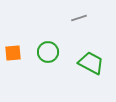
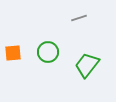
green trapezoid: moved 4 px left, 2 px down; rotated 80 degrees counterclockwise
